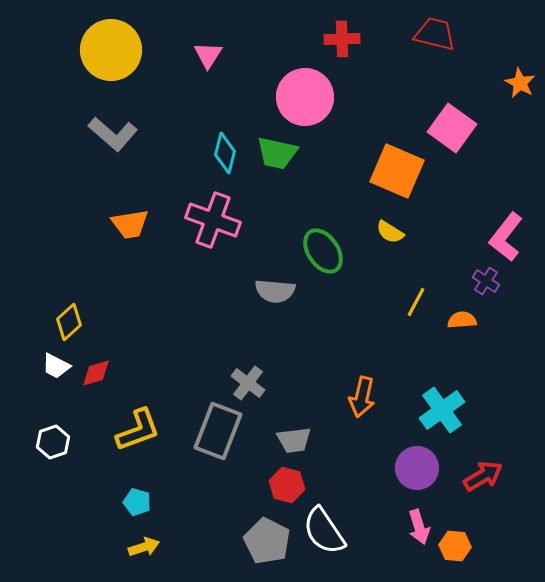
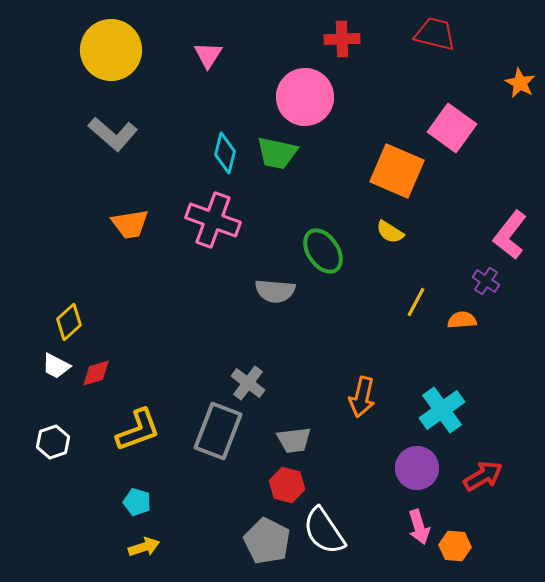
pink L-shape: moved 4 px right, 2 px up
